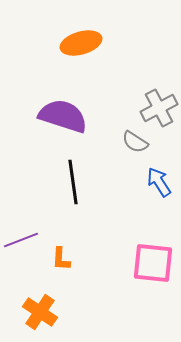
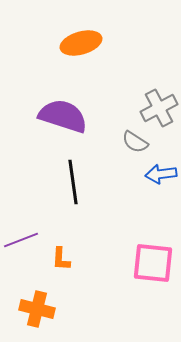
blue arrow: moved 2 px right, 8 px up; rotated 64 degrees counterclockwise
orange cross: moved 3 px left, 3 px up; rotated 20 degrees counterclockwise
